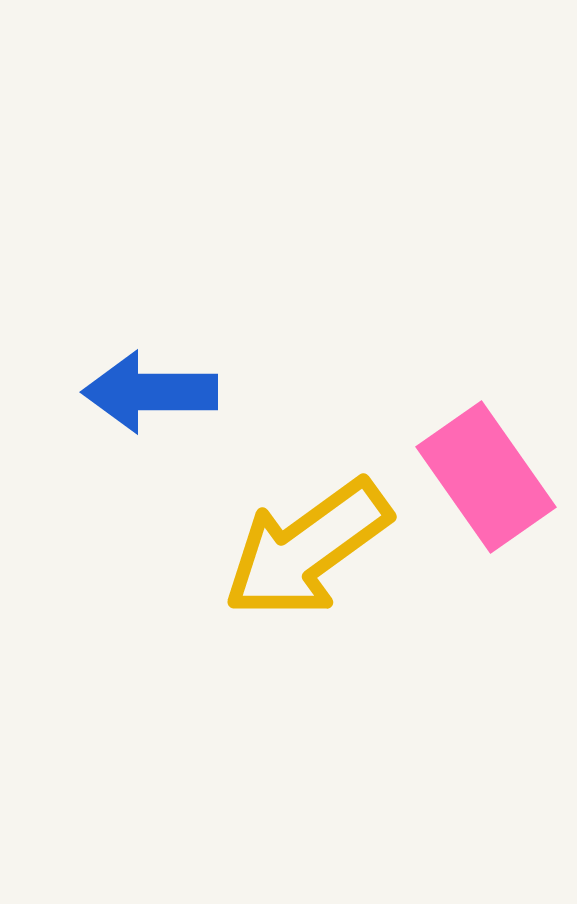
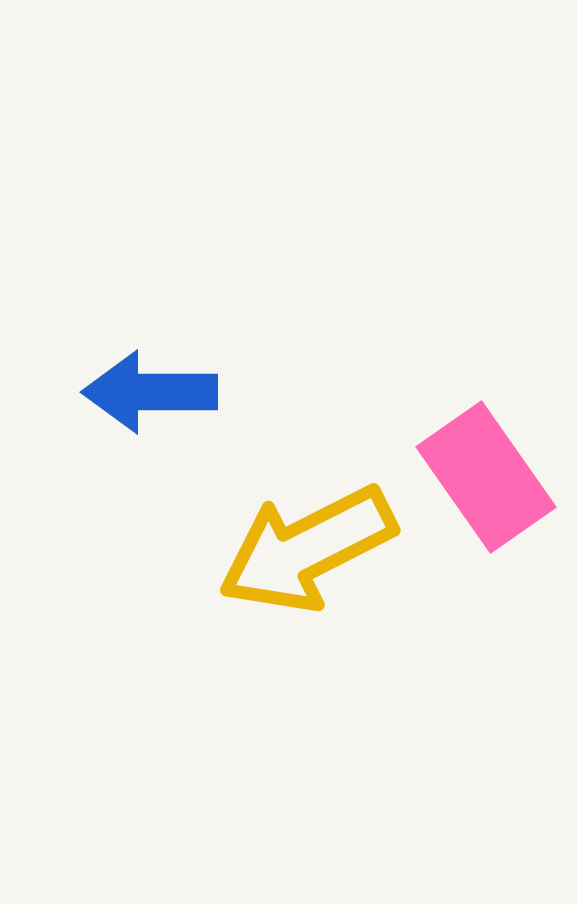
yellow arrow: rotated 9 degrees clockwise
